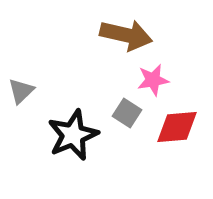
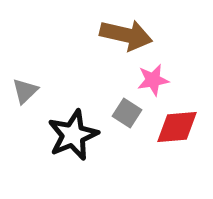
gray triangle: moved 4 px right
